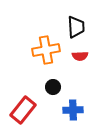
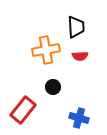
blue cross: moved 6 px right, 8 px down; rotated 18 degrees clockwise
